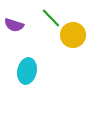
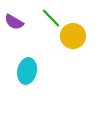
purple semicircle: moved 3 px up; rotated 12 degrees clockwise
yellow circle: moved 1 px down
